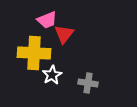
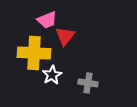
red triangle: moved 1 px right, 2 px down
